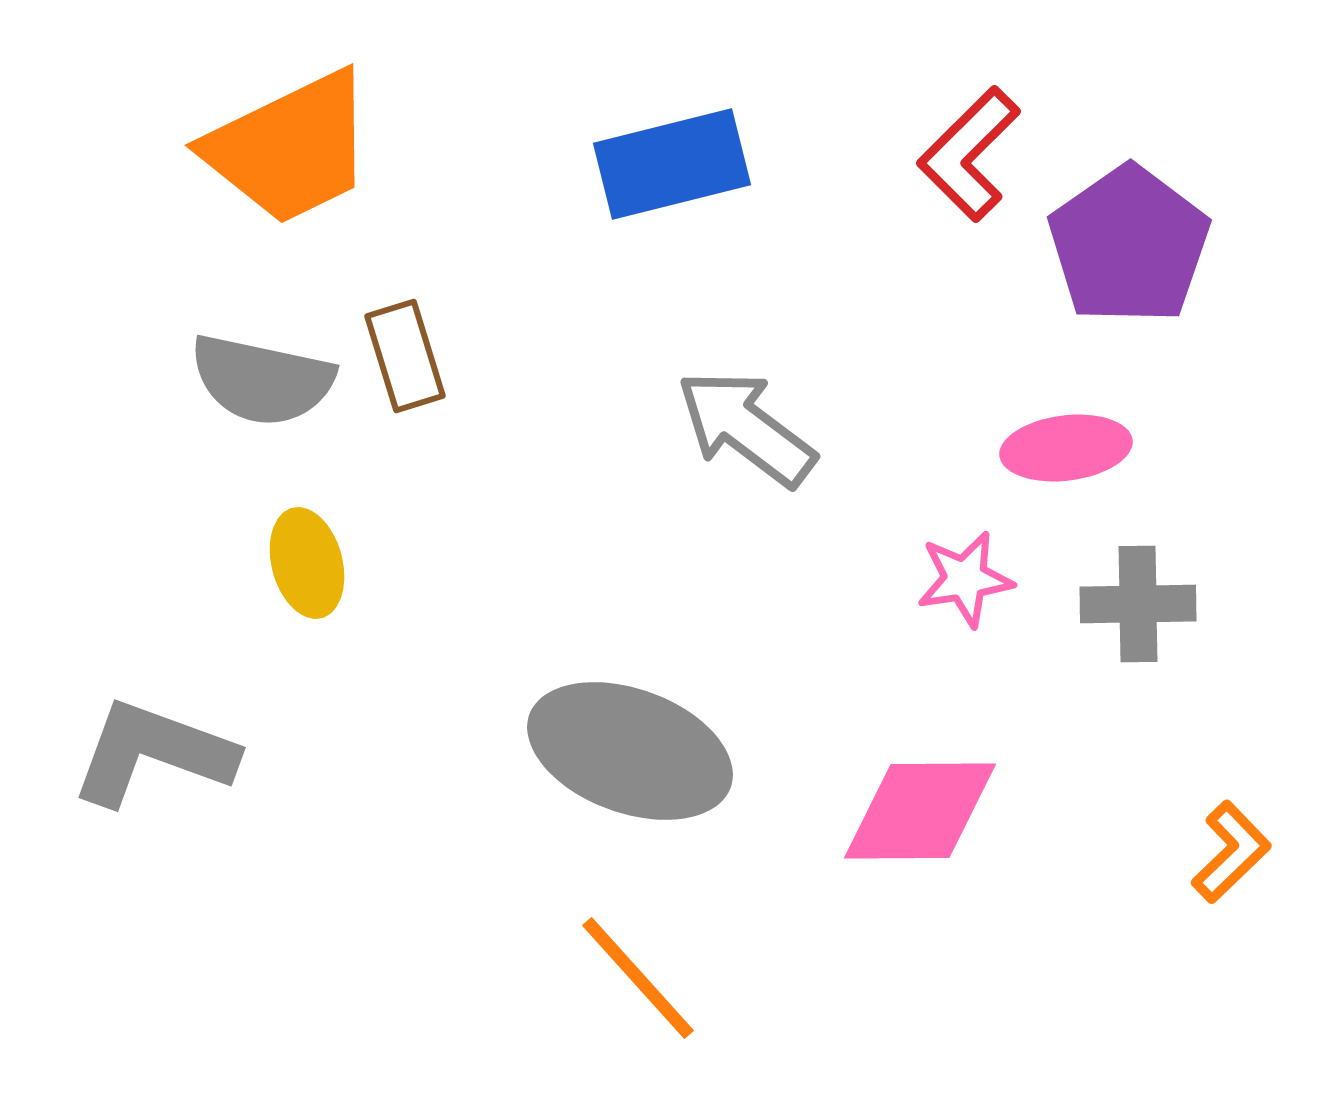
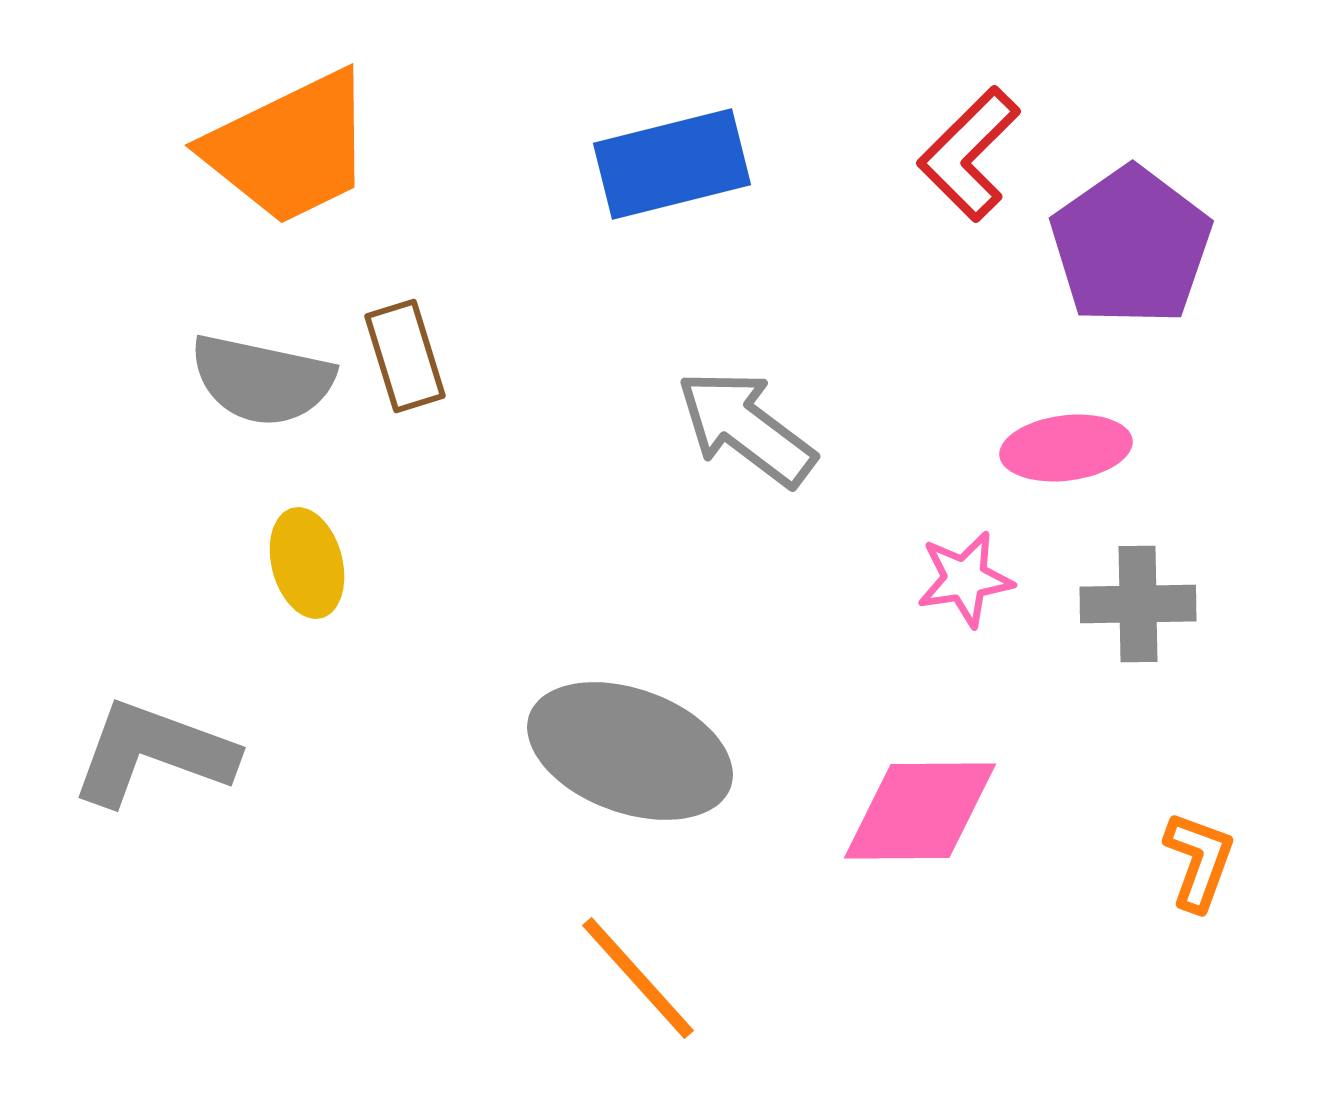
purple pentagon: moved 2 px right, 1 px down
orange L-shape: moved 32 px left, 9 px down; rotated 26 degrees counterclockwise
